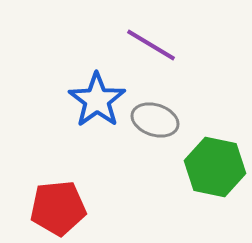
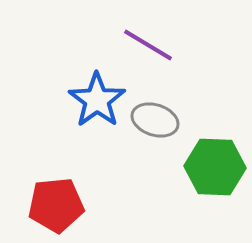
purple line: moved 3 px left
green hexagon: rotated 10 degrees counterclockwise
red pentagon: moved 2 px left, 3 px up
